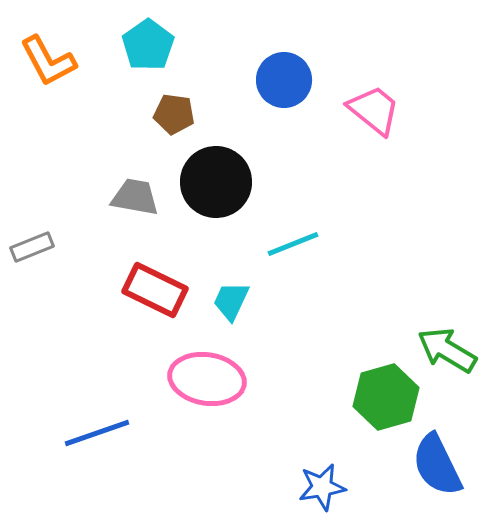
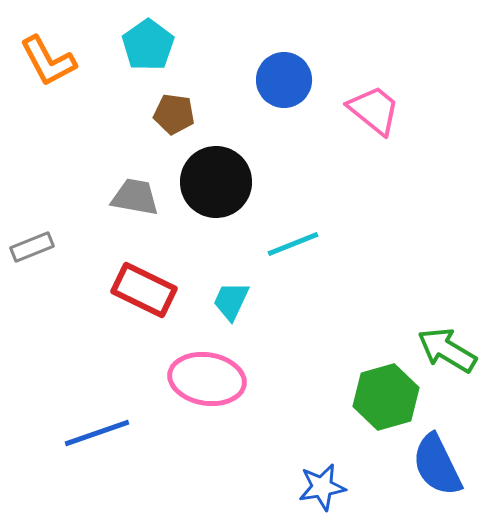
red rectangle: moved 11 px left
